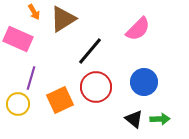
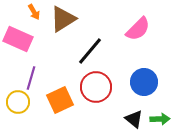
yellow circle: moved 2 px up
